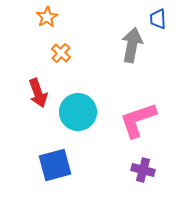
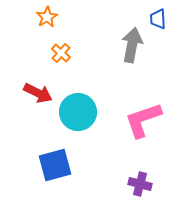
red arrow: rotated 44 degrees counterclockwise
pink L-shape: moved 5 px right
purple cross: moved 3 px left, 14 px down
